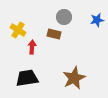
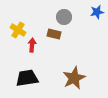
blue star: moved 8 px up
red arrow: moved 2 px up
